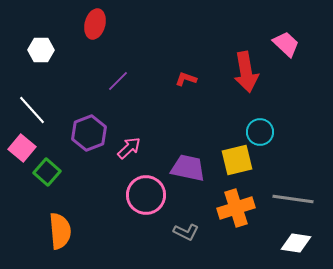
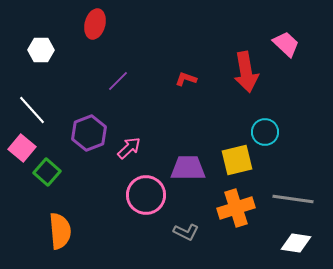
cyan circle: moved 5 px right
purple trapezoid: rotated 12 degrees counterclockwise
